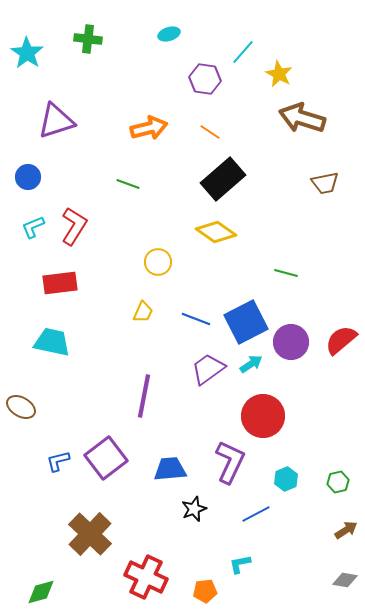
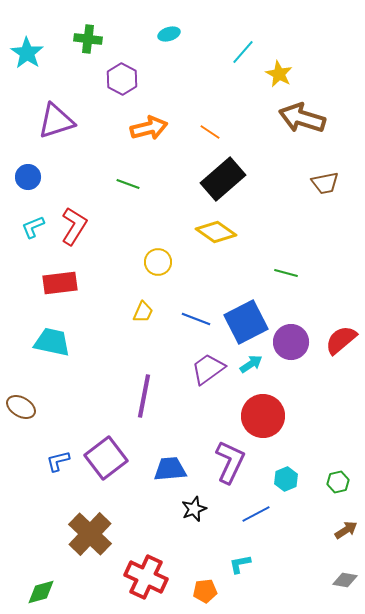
purple hexagon at (205, 79): moved 83 px left; rotated 20 degrees clockwise
